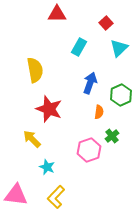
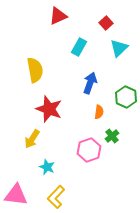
red triangle: moved 1 px right, 2 px down; rotated 24 degrees counterclockwise
green hexagon: moved 5 px right, 2 px down; rotated 10 degrees counterclockwise
yellow arrow: rotated 102 degrees counterclockwise
